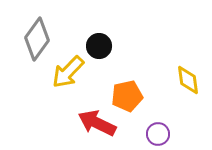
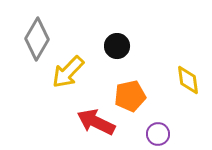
gray diamond: rotated 6 degrees counterclockwise
black circle: moved 18 px right
orange pentagon: moved 3 px right
red arrow: moved 1 px left, 1 px up
